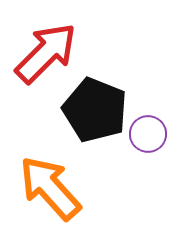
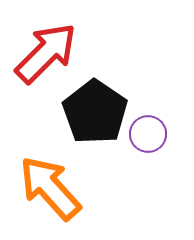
black pentagon: moved 2 px down; rotated 12 degrees clockwise
